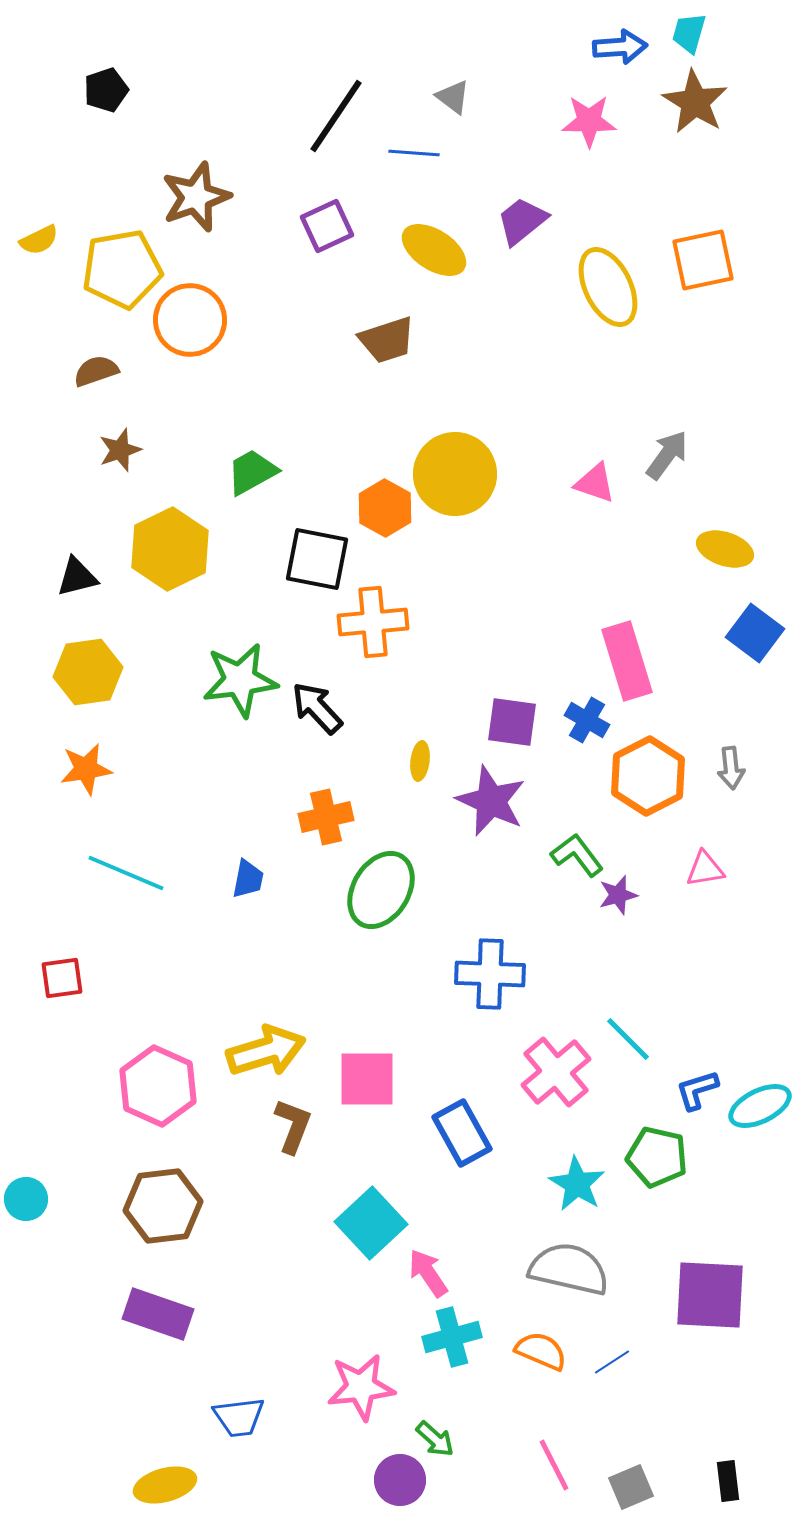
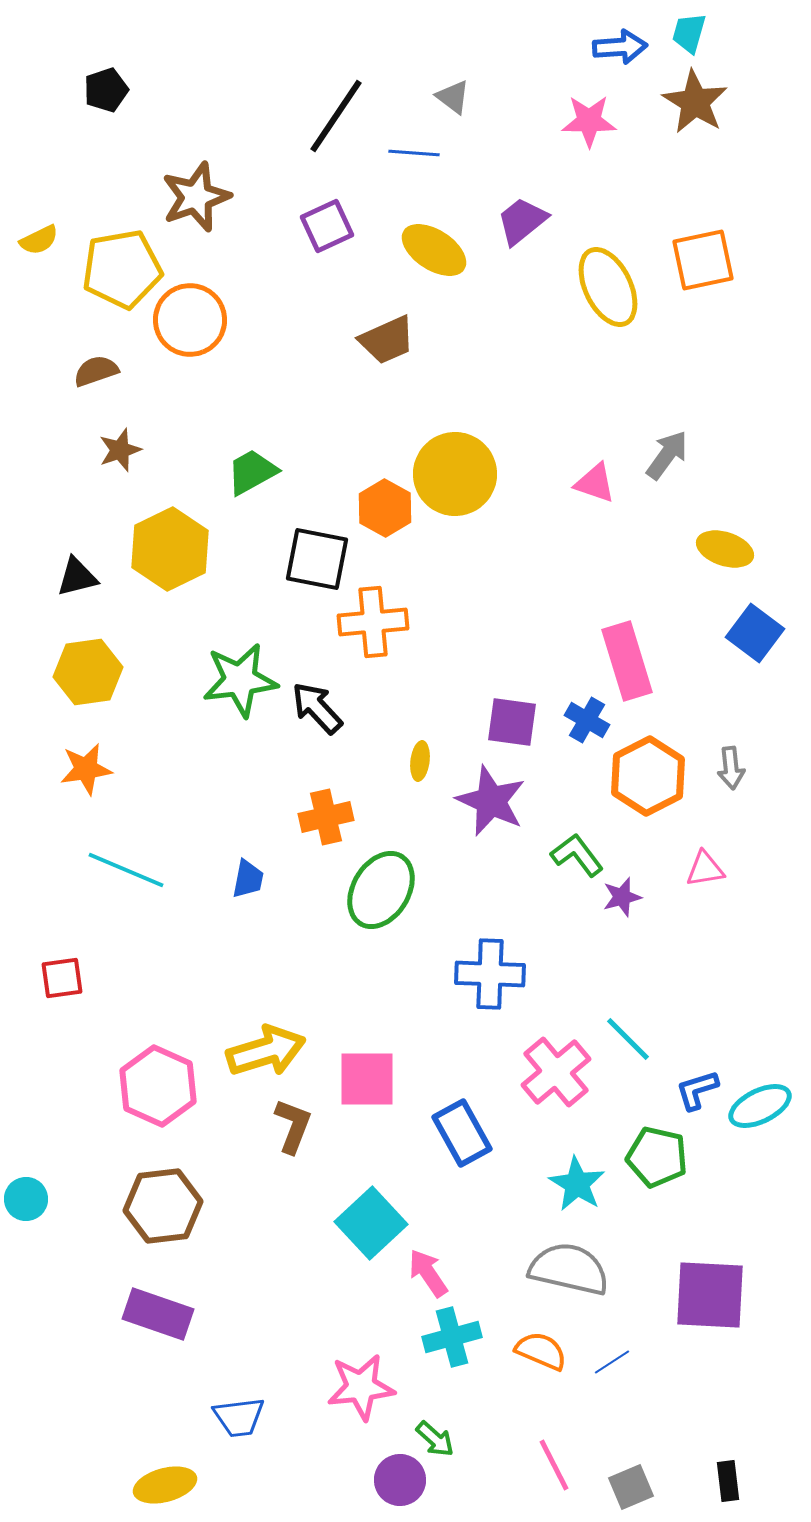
brown trapezoid at (387, 340): rotated 6 degrees counterclockwise
cyan line at (126, 873): moved 3 px up
purple star at (618, 895): moved 4 px right, 2 px down
